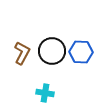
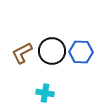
brown L-shape: rotated 145 degrees counterclockwise
